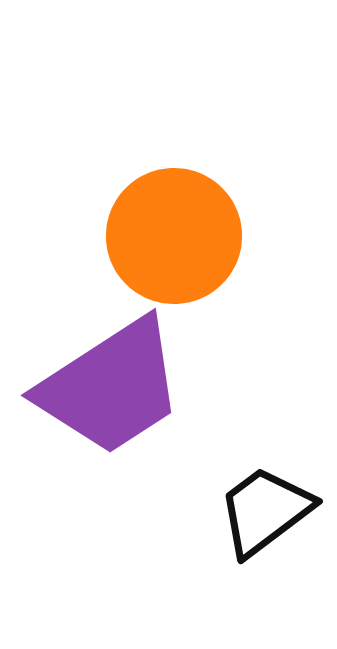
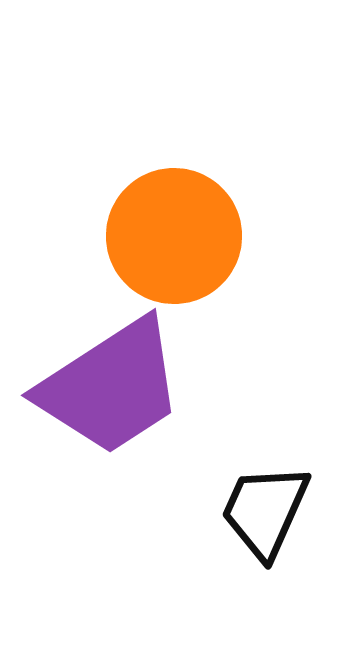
black trapezoid: rotated 29 degrees counterclockwise
